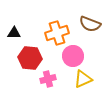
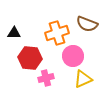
brown semicircle: moved 3 px left
pink cross: moved 2 px left, 1 px up
